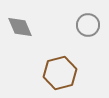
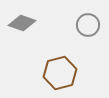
gray diamond: moved 2 px right, 4 px up; rotated 48 degrees counterclockwise
